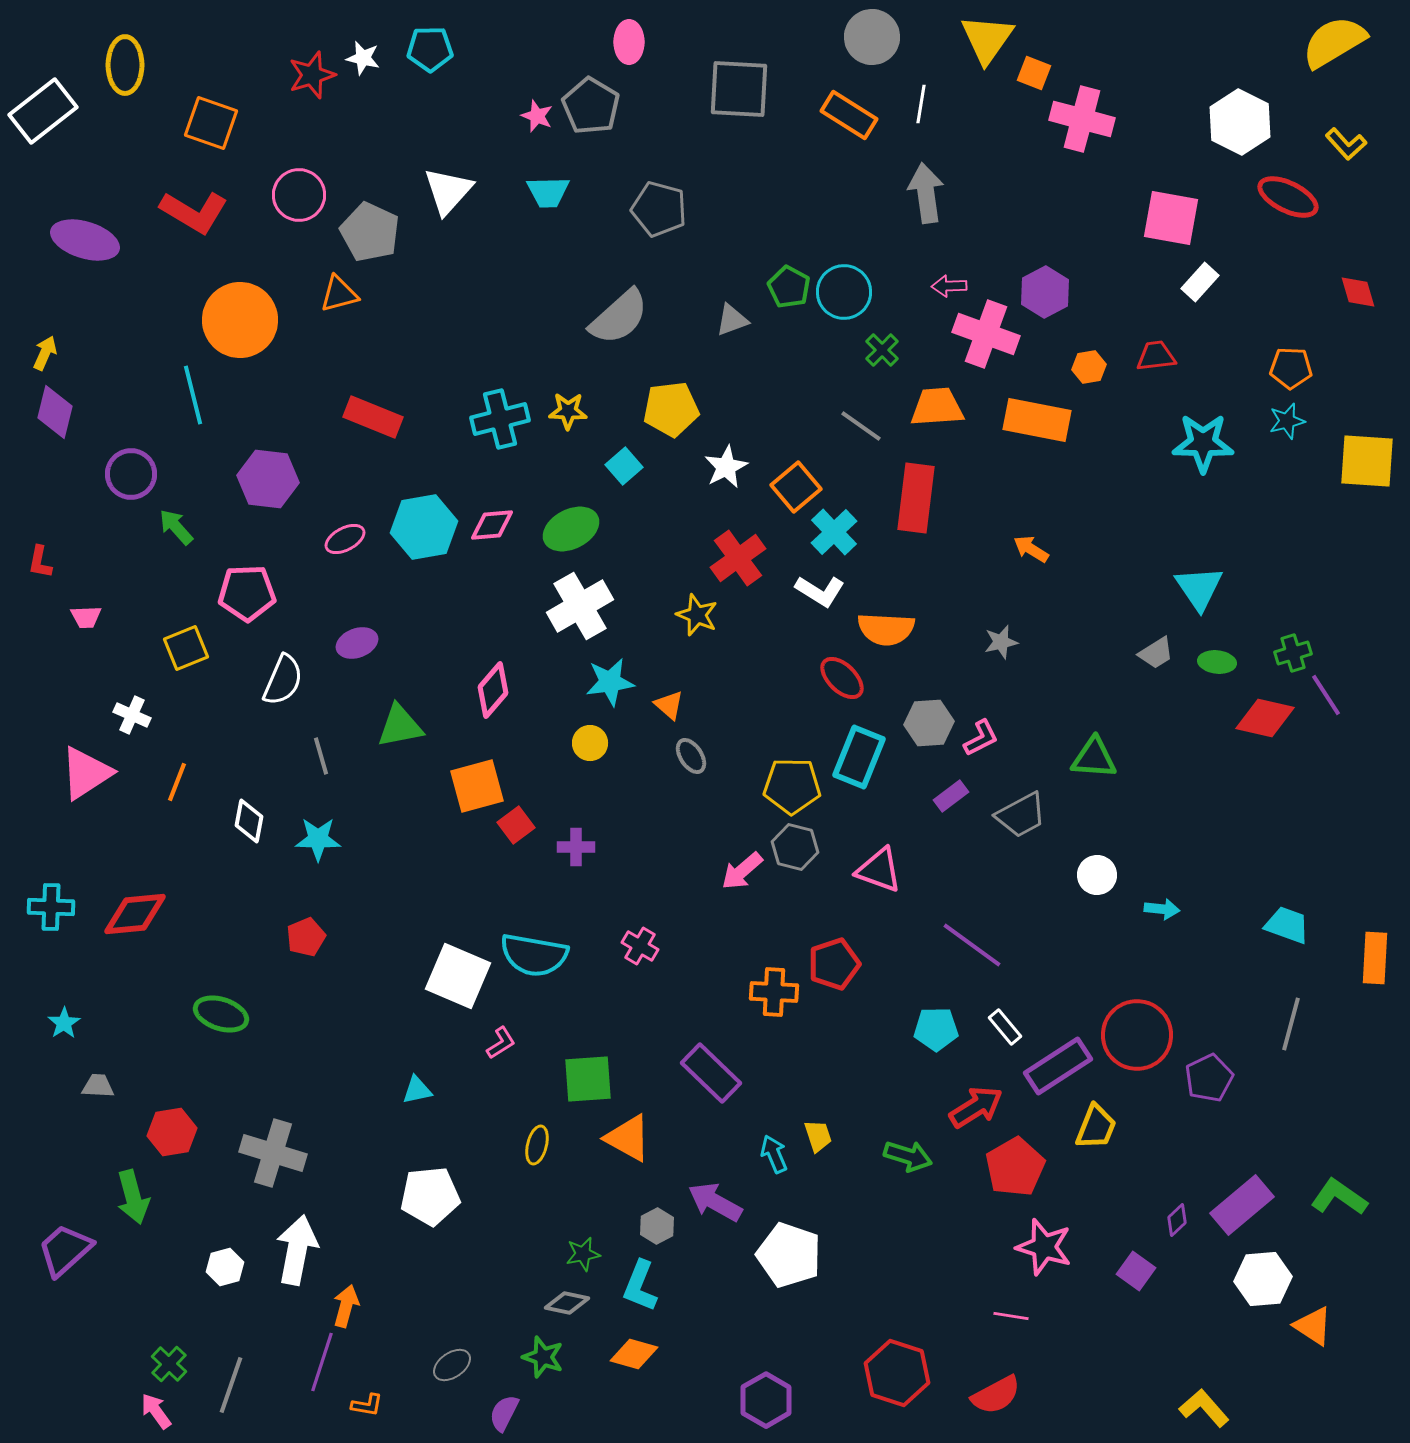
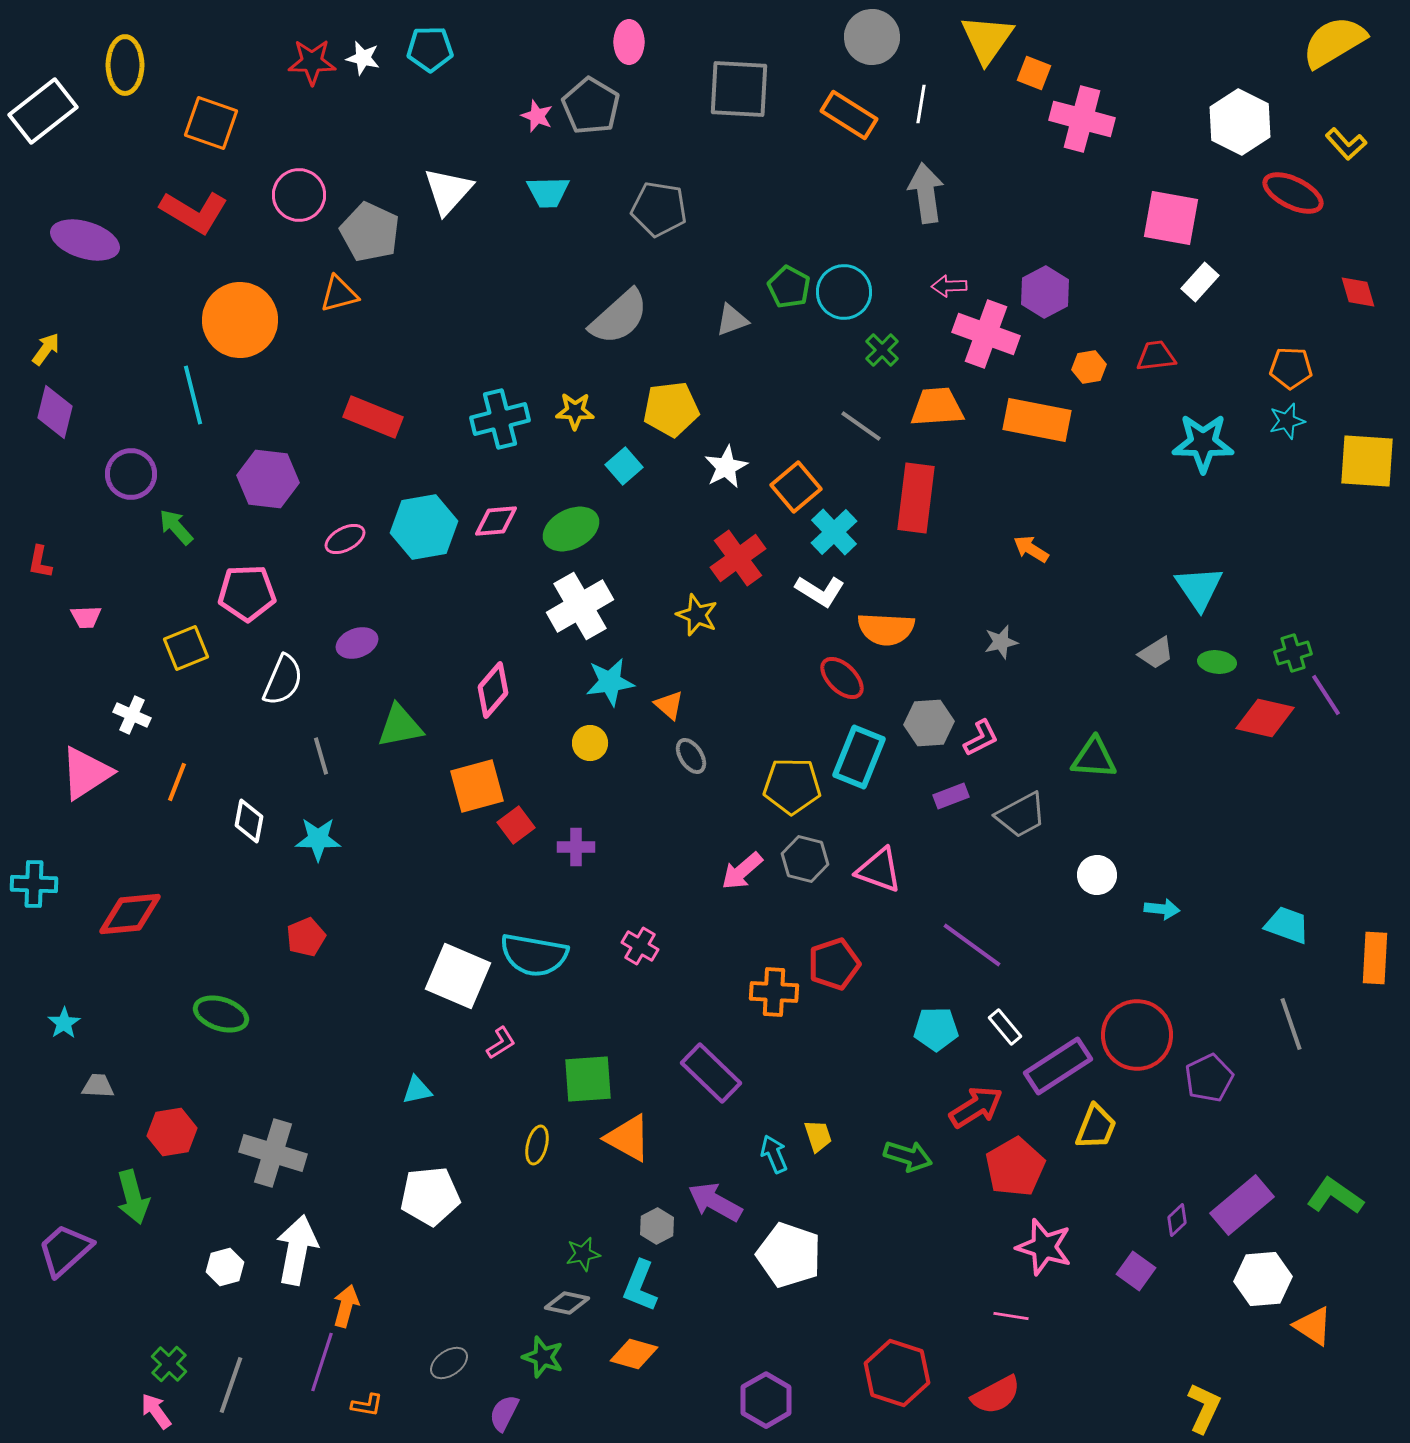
red star at (312, 75): moved 13 px up; rotated 18 degrees clockwise
red ellipse at (1288, 197): moved 5 px right, 4 px up
gray pentagon at (659, 209): rotated 6 degrees counterclockwise
yellow arrow at (45, 353): moved 1 px right, 4 px up; rotated 12 degrees clockwise
yellow star at (568, 411): moved 7 px right
pink diamond at (492, 525): moved 4 px right, 4 px up
purple rectangle at (951, 796): rotated 16 degrees clockwise
gray hexagon at (795, 847): moved 10 px right, 12 px down
cyan cross at (51, 907): moved 17 px left, 23 px up
red diamond at (135, 914): moved 5 px left
gray line at (1291, 1024): rotated 34 degrees counterclockwise
green L-shape at (1339, 1197): moved 4 px left, 1 px up
gray ellipse at (452, 1365): moved 3 px left, 2 px up
yellow L-shape at (1204, 1408): rotated 66 degrees clockwise
